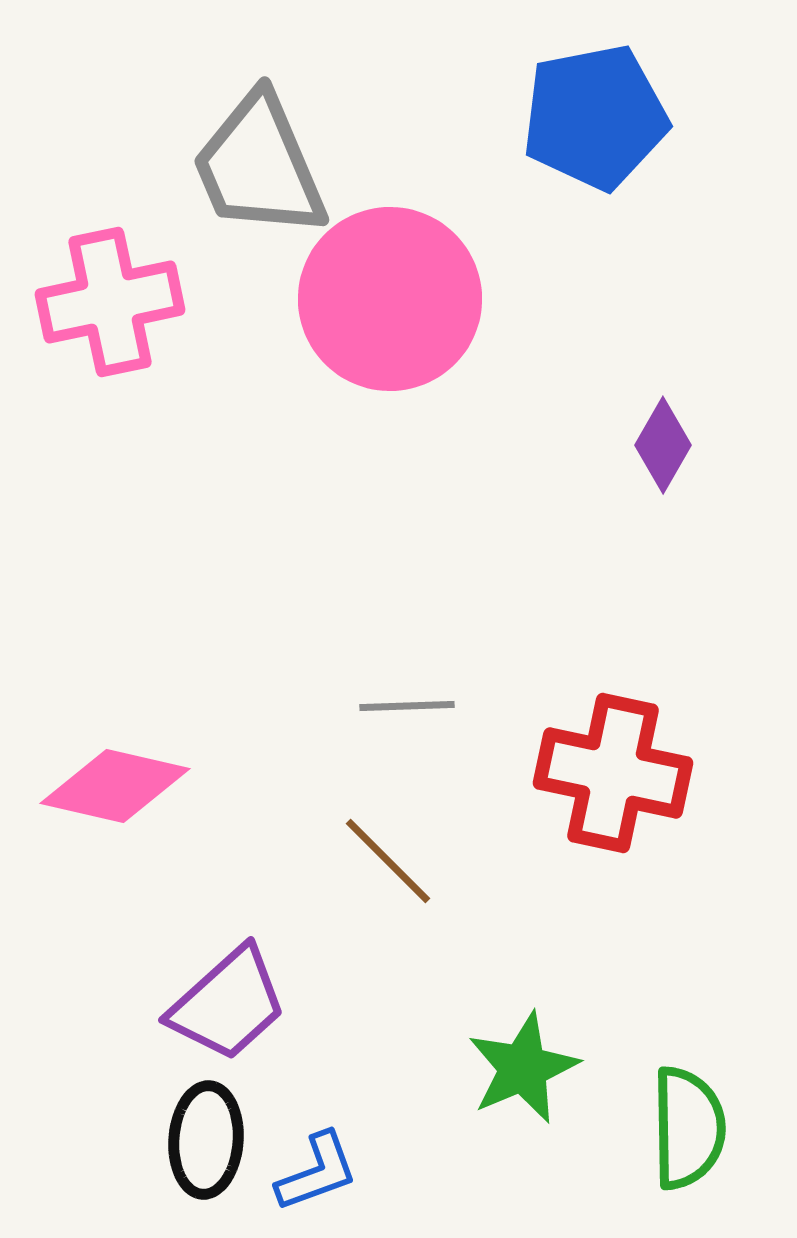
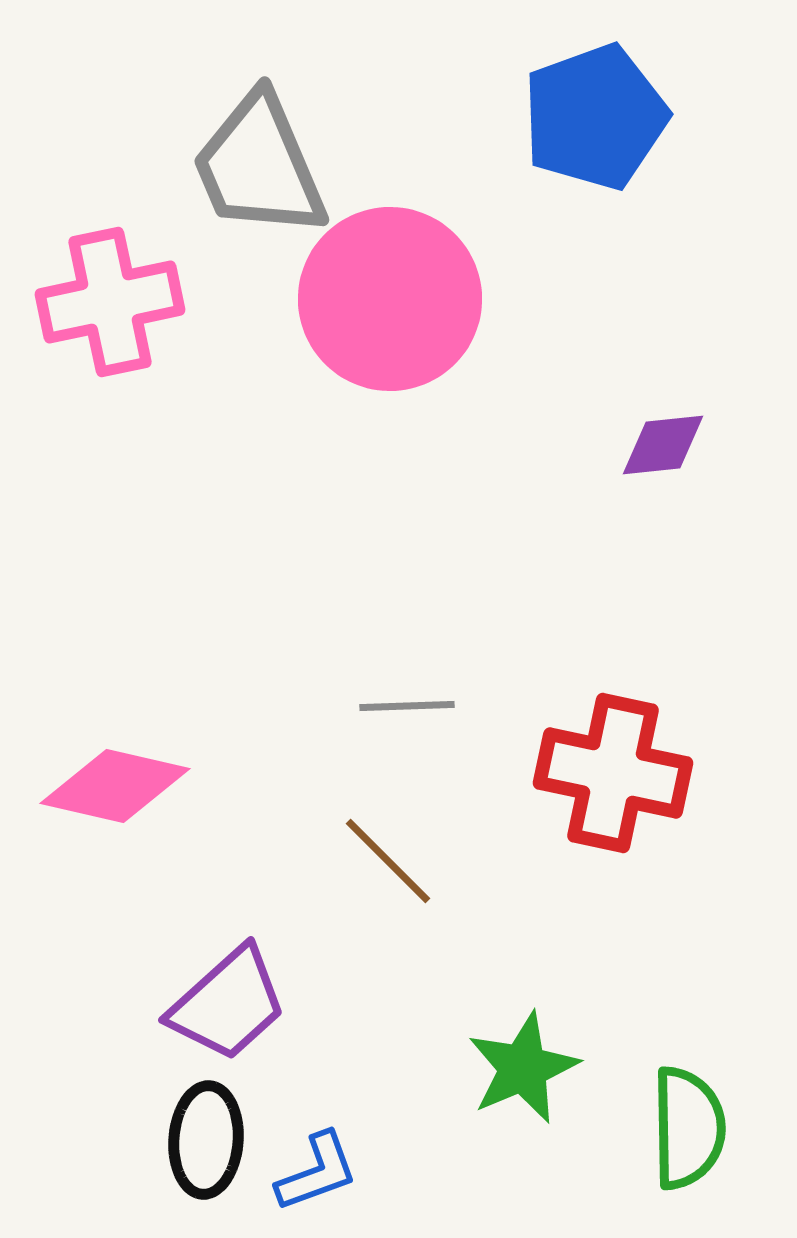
blue pentagon: rotated 9 degrees counterclockwise
purple diamond: rotated 54 degrees clockwise
